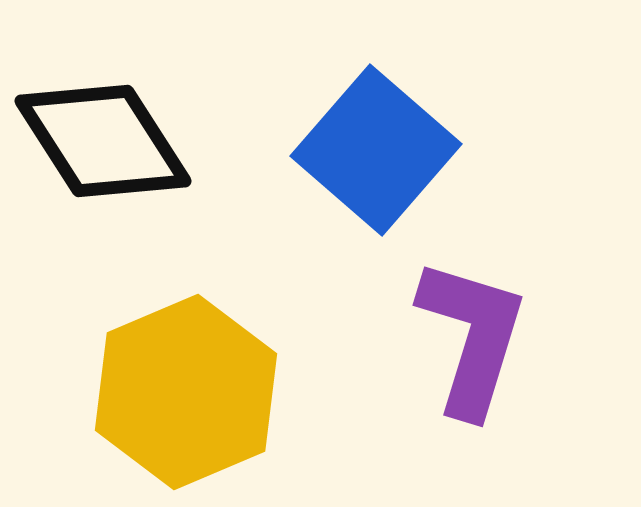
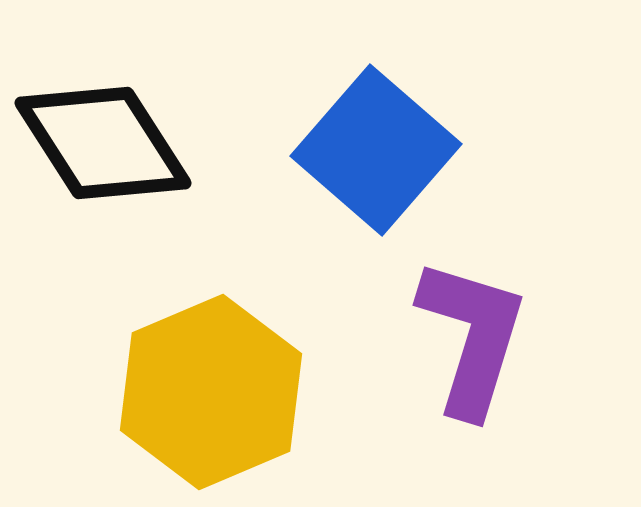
black diamond: moved 2 px down
yellow hexagon: moved 25 px right
